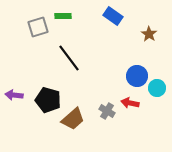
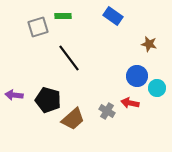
brown star: moved 10 px down; rotated 21 degrees counterclockwise
